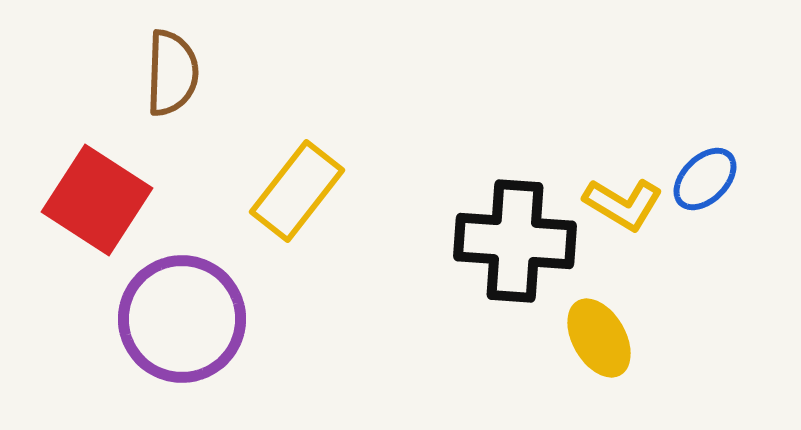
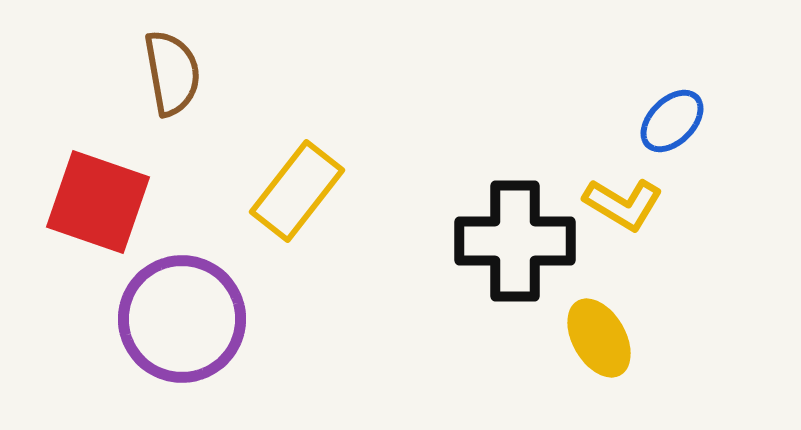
brown semicircle: rotated 12 degrees counterclockwise
blue ellipse: moved 33 px left, 58 px up
red square: moved 1 px right, 2 px down; rotated 14 degrees counterclockwise
black cross: rotated 4 degrees counterclockwise
